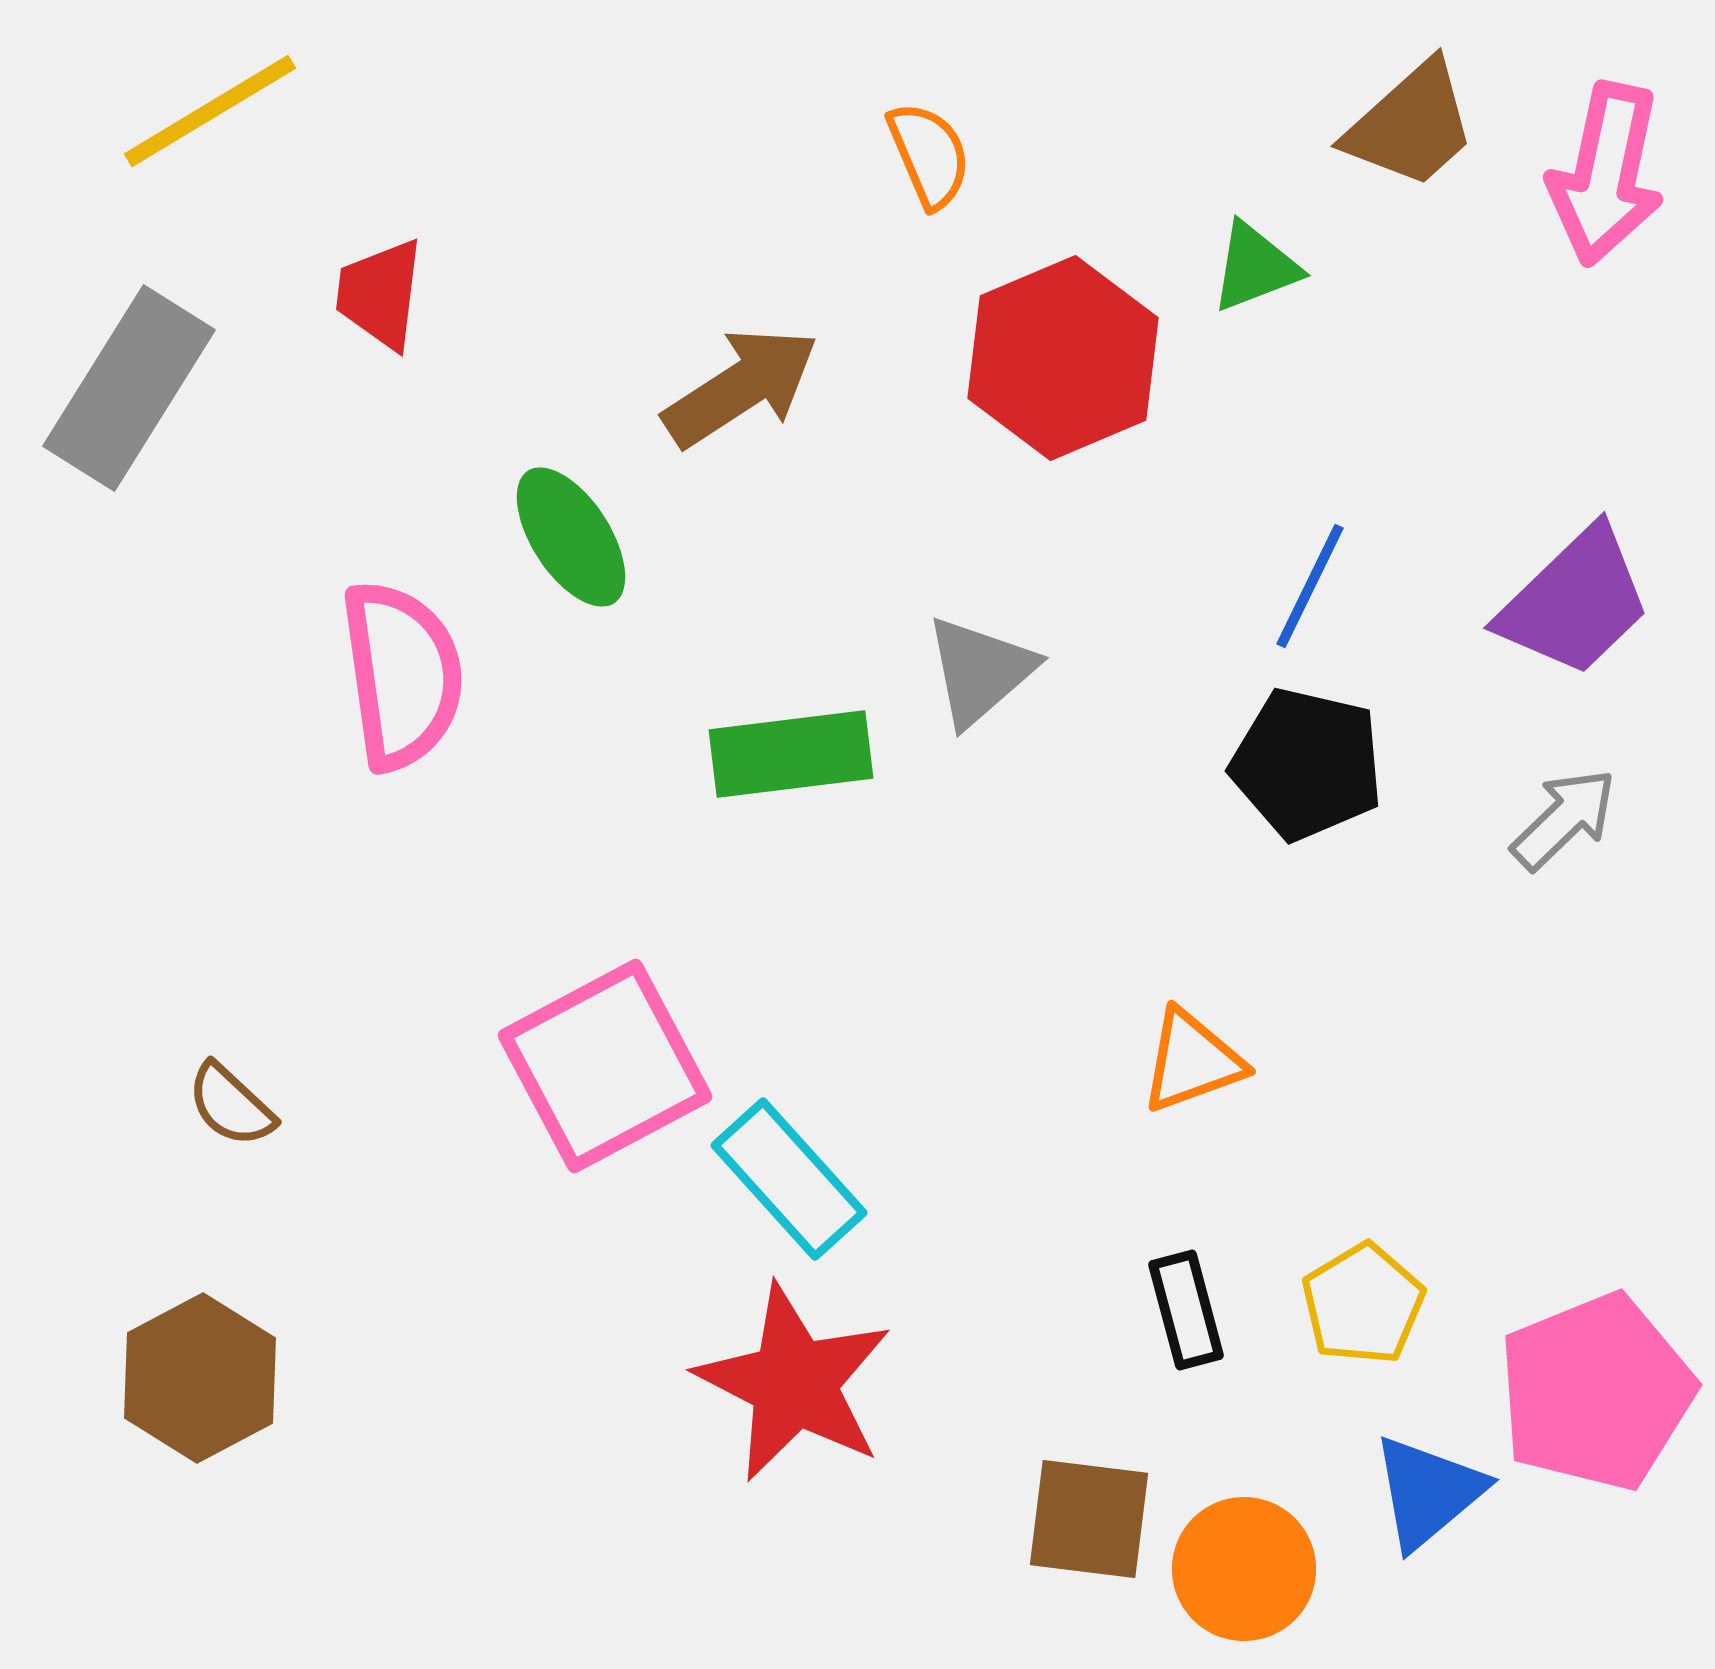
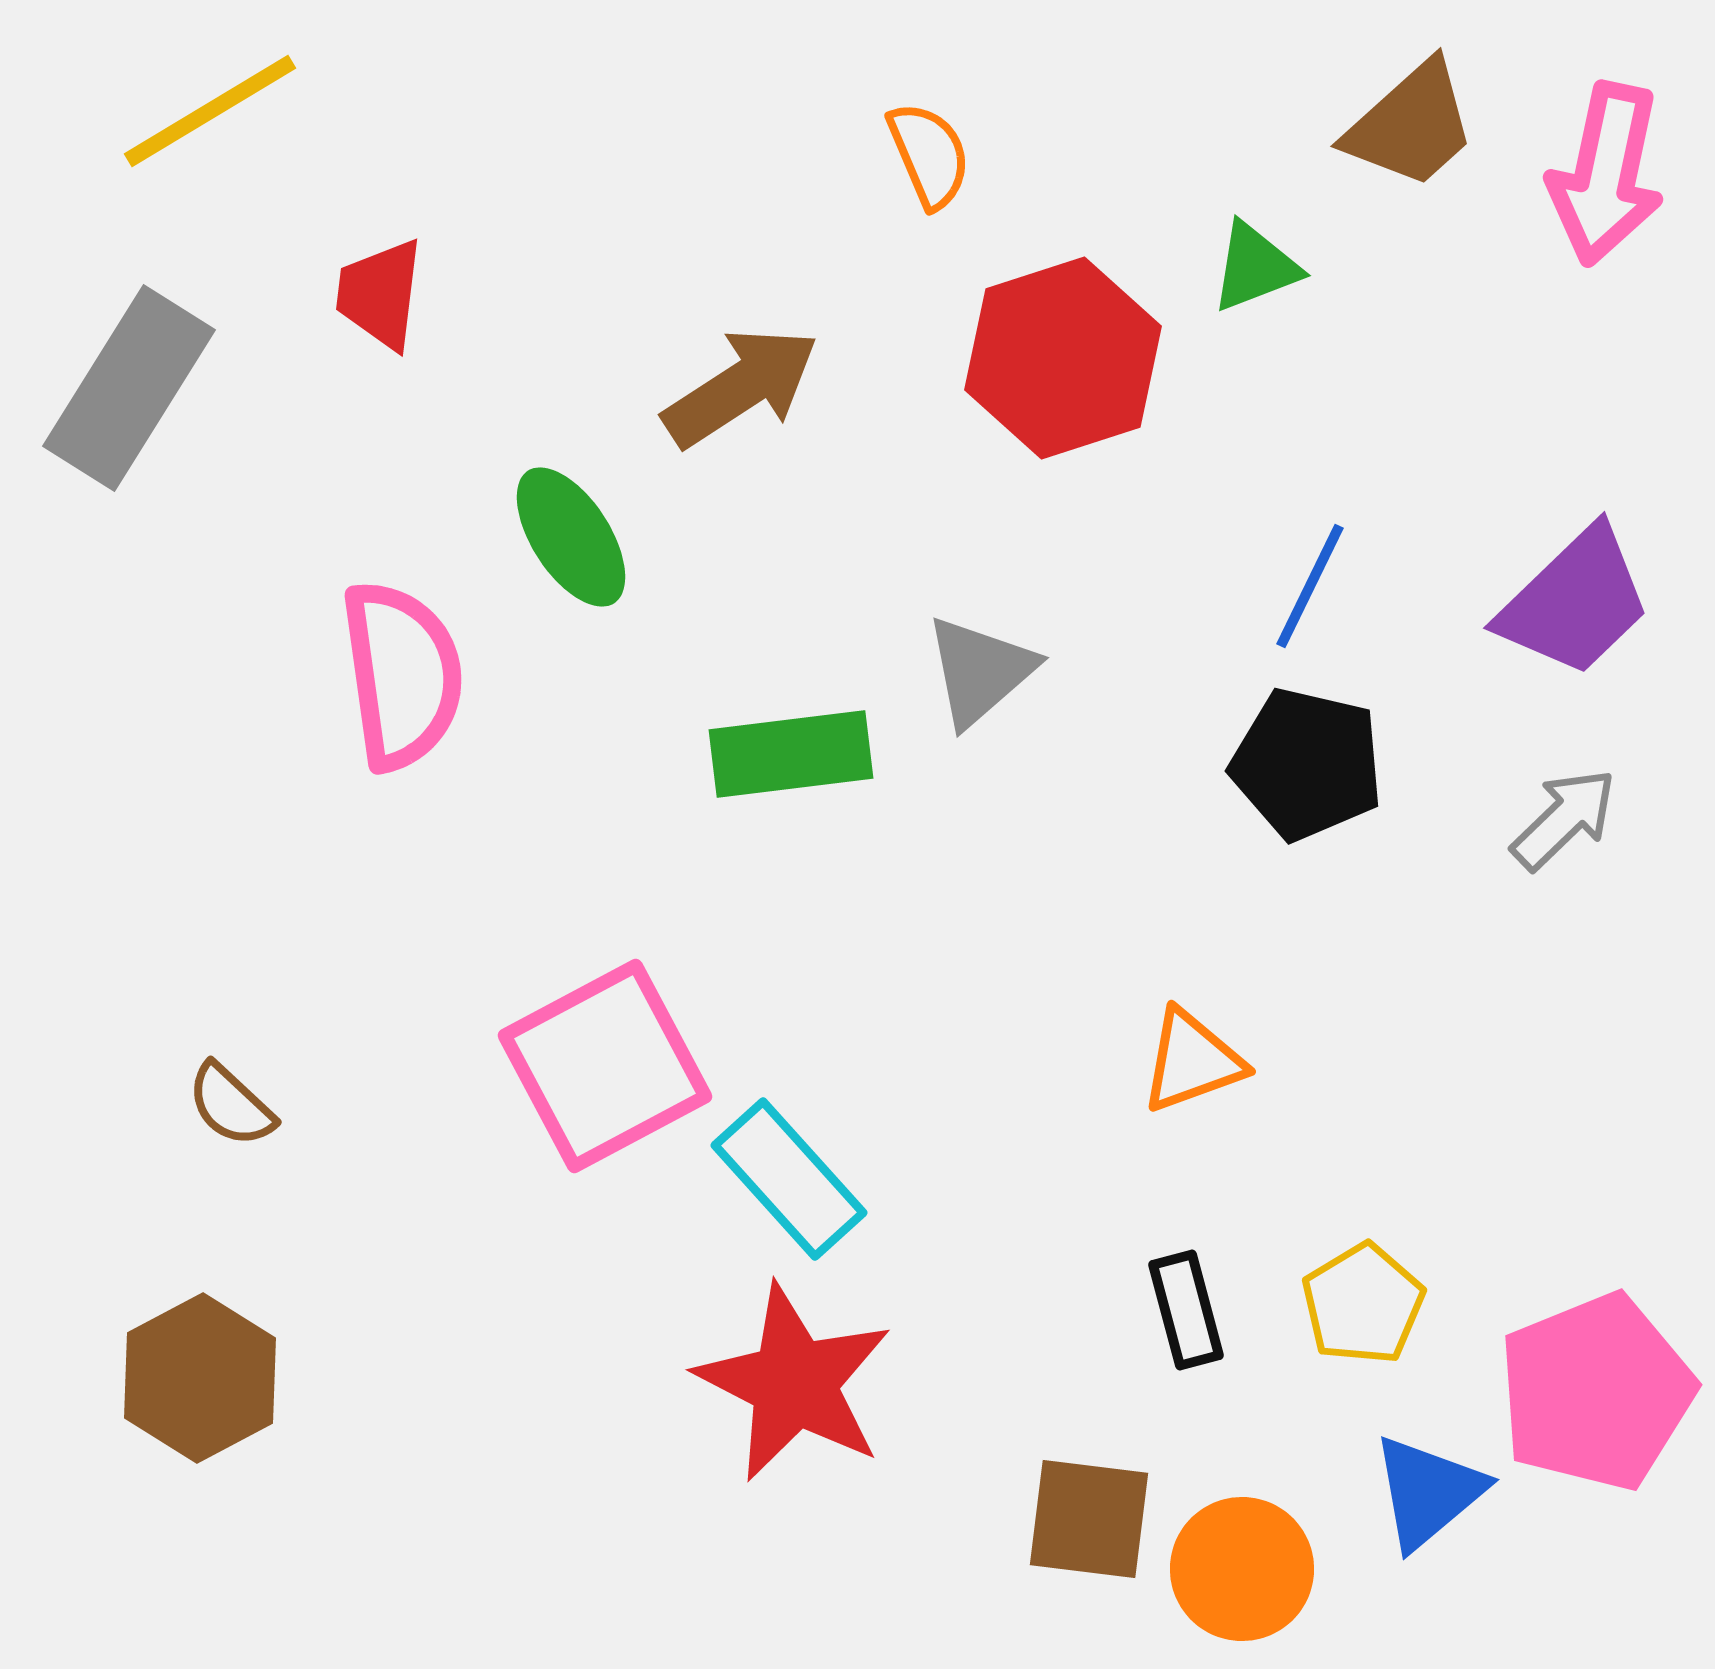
red hexagon: rotated 5 degrees clockwise
orange circle: moved 2 px left
